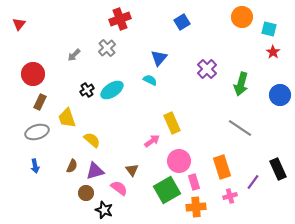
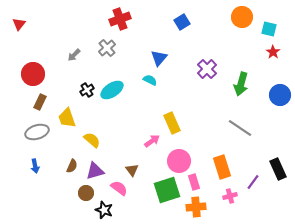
green square: rotated 12 degrees clockwise
